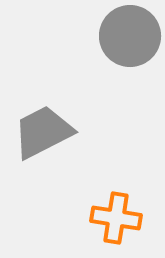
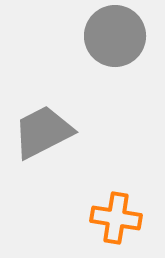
gray circle: moved 15 px left
